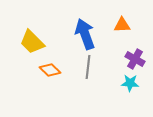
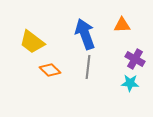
yellow trapezoid: rotated 8 degrees counterclockwise
